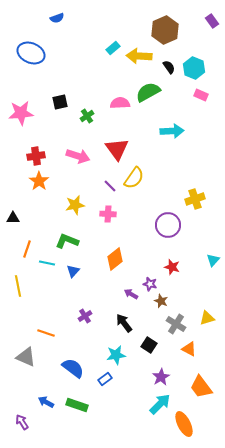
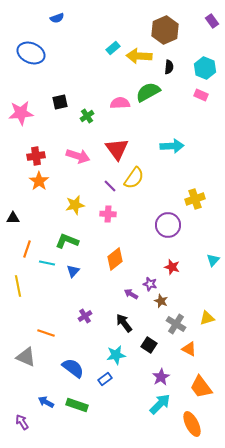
black semicircle at (169, 67): rotated 40 degrees clockwise
cyan hexagon at (194, 68): moved 11 px right
cyan arrow at (172, 131): moved 15 px down
orange ellipse at (184, 424): moved 8 px right
